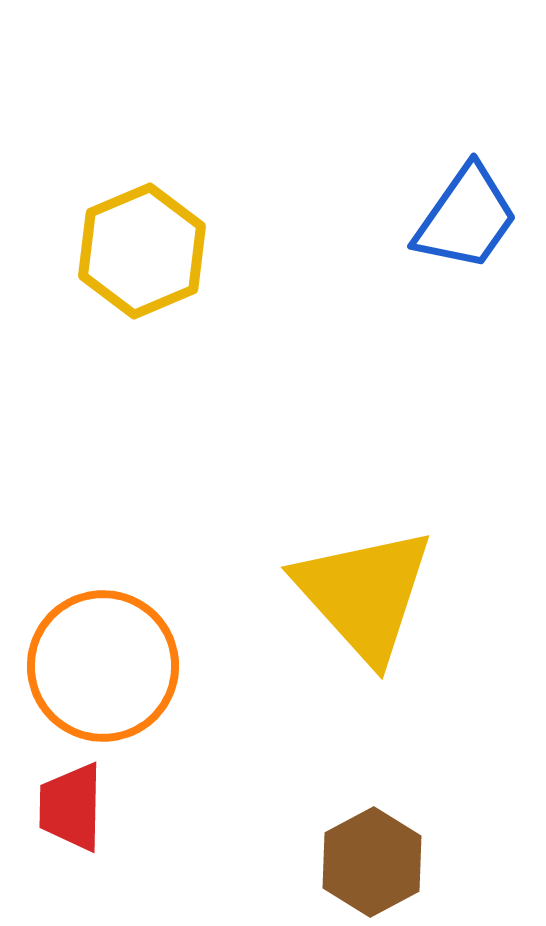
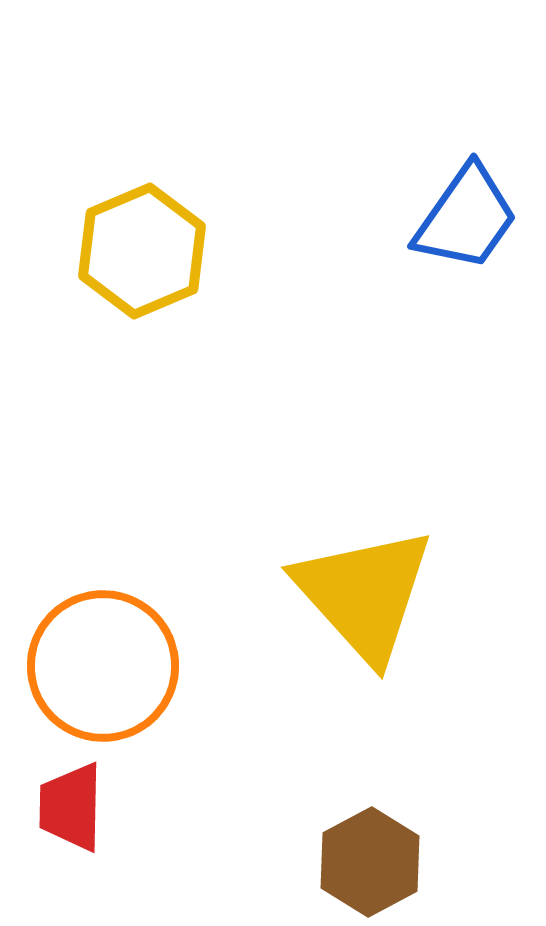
brown hexagon: moved 2 px left
